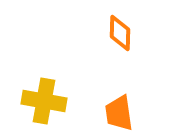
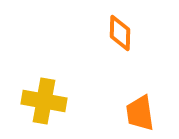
orange trapezoid: moved 21 px right
